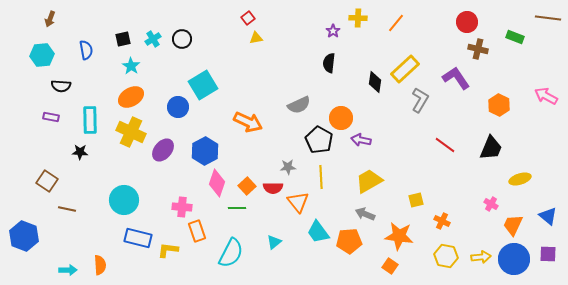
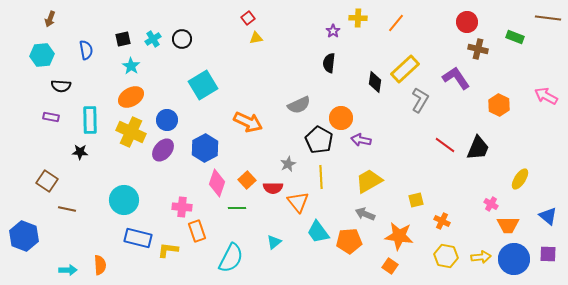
blue circle at (178, 107): moved 11 px left, 13 px down
black trapezoid at (491, 148): moved 13 px left
blue hexagon at (205, 151): moved 3 px up
gray star at (288, 167): moved 3 px up; rotated 21 degrees counterclockwise
yellow ellipse at (520, 179): rotated 40 degrees counterclockwise
orange square at (247, 186): moved 6 px up
orange trapezoid at (513, 225): moved 5 px left; rotated 115 degrees counterclockwise
cyan semicircle at (231, 253): moved 5 px down
